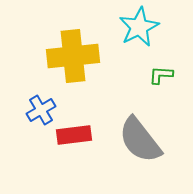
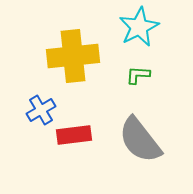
green L-shape: moved 23 px left
